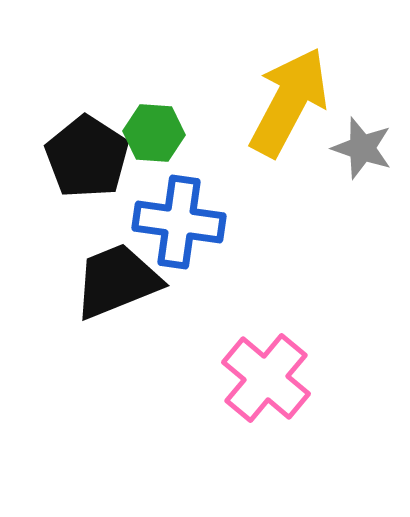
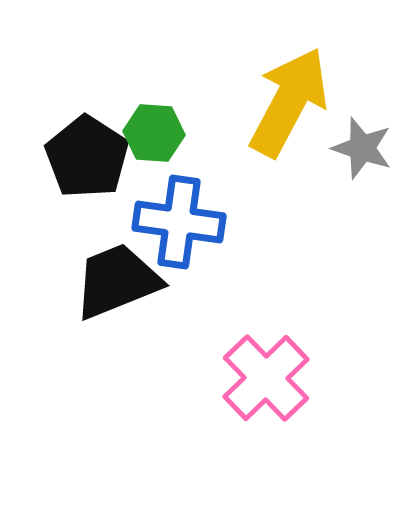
pink cross: rotated 6 degrees clockwise
